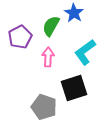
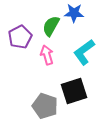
blue star: rotated 30 degrees counterclockwise
cyan L-shape: moved 1 px left
pink arrow: moved 1 px left, 2 px up; rotated 18 degrees counterclockwise
black square: moved 3 px down
gray pentagon: moved 1 px right, 1 px up
